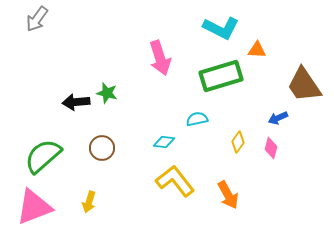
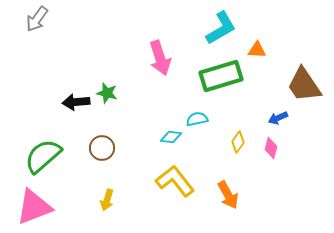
cyan L-shape: rotated 57 degrees counterclockwise
cyan diamond: moved 7 px right, 5 px up
yellow arrow: moved 18 px right, 2 px up
